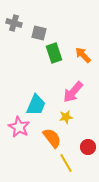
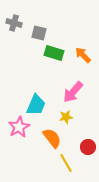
green rectangle: rotated 54 degrees counterclockwise
pink star: rotated 15 degrees clockwise
